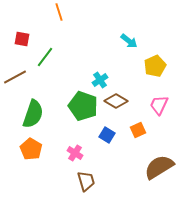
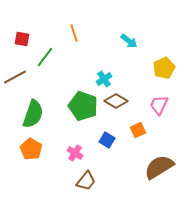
orange line: moved 15 px right, 21 px down
yellow pentagon: moved 9 px right, 2 px down
cyan cross: moved 4 px right, 1 px up
blue square: moved 5 px down
brown trapezoid: rotated 55 degrees clockwise
